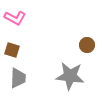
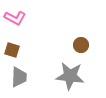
brown circle: moved 6 px left
gray trapezoid: moved 1 px right, 1 px up
